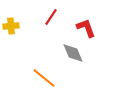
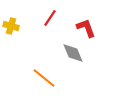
red line: moved 1 px left, 1 px down
yellow cross: rotated 21 degrees clockwise
